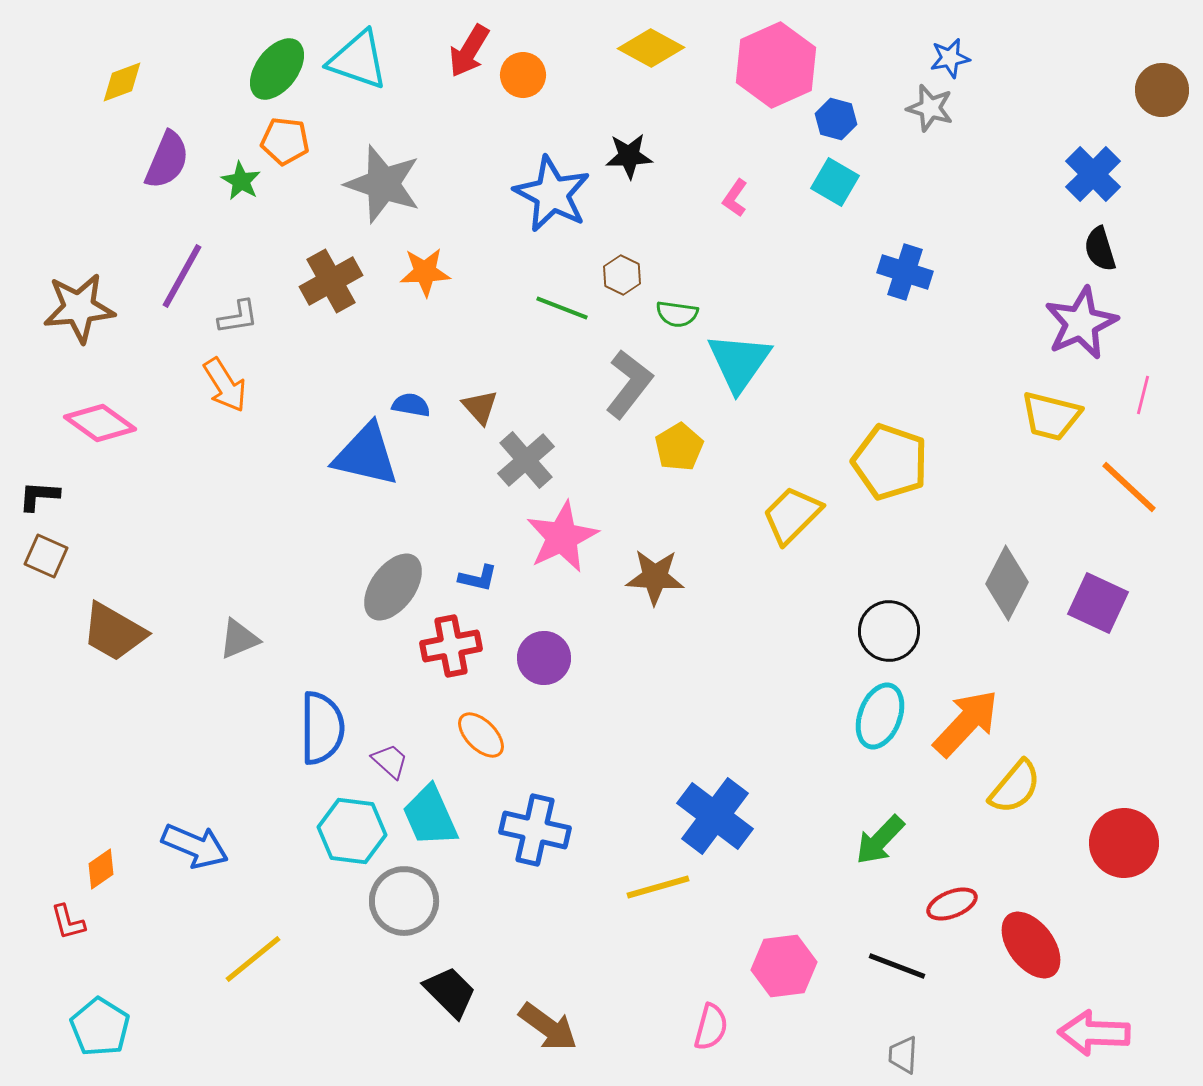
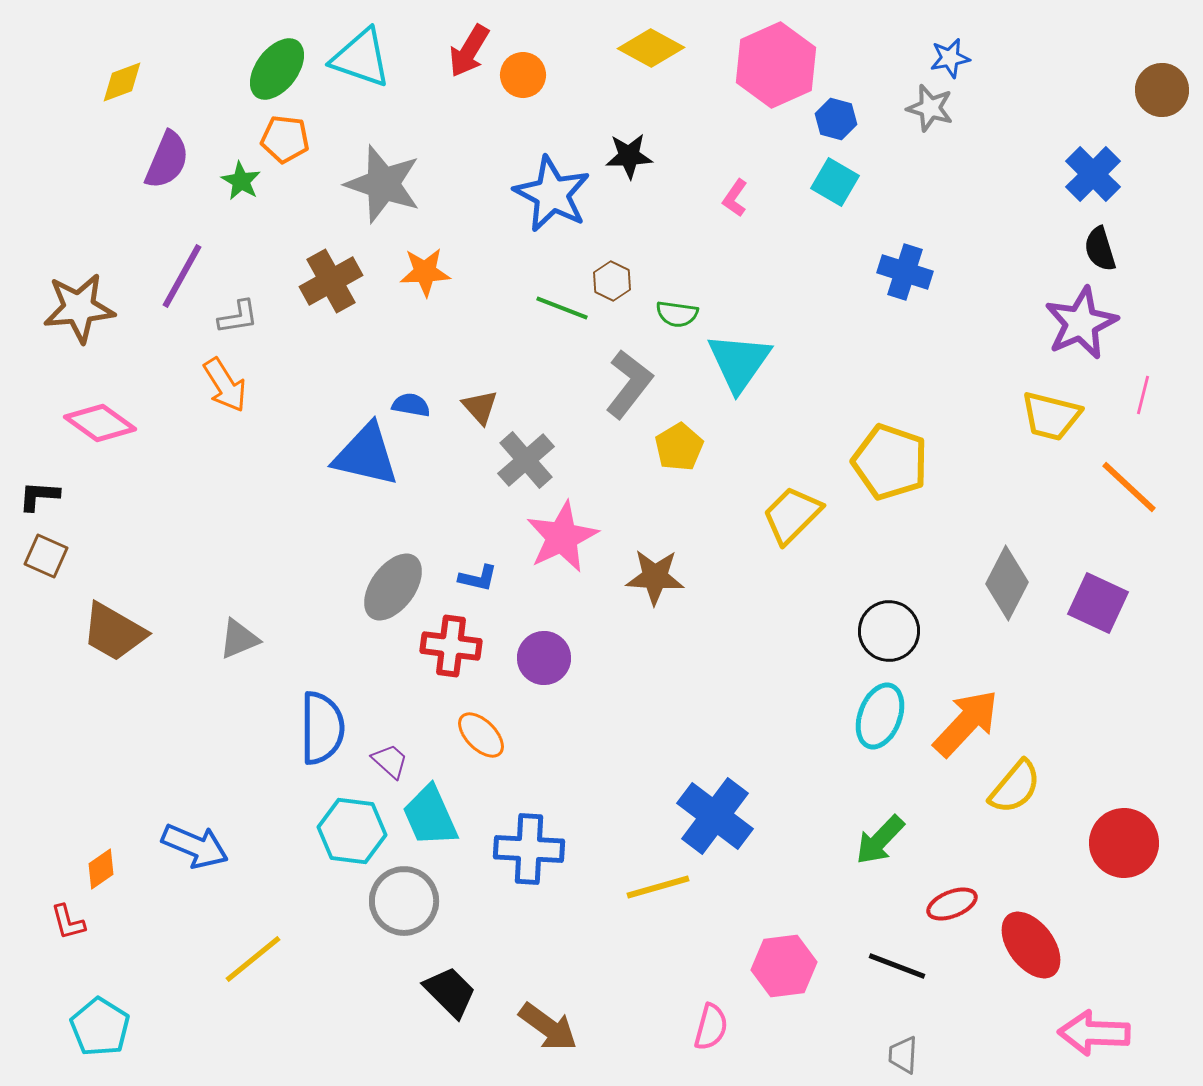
cyan triangle at (358, 60): moved 3 px right, 2 px up
orange pentagon at (285, 141): moved 2 px up
brown hexagon at (622, 275): moved 10 px left, 6 px down
red cross at (451, 646): rotated 18 degrees clockwise
blue cross at (535, 830): moved 6 px left, 19 px down; rotated 10 degrees counterclockwise
